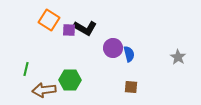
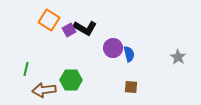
purple square: rotated 32 degrees counterclockwise
green hexagon: moved 1 px right
